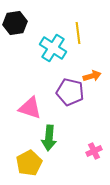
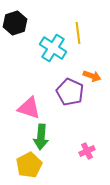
black hexagon: rotated 10 degrees counterclockwise
orange arrow: rotated 36 degrees clockwise
purple pentagon: rotated 12 degrees clockwise
pink triangle: moved 1 px left
green arrow: moved 8 px left, 1 px up
pink cross: moved 7 px left
yellow pentagon: moved 2 px down
